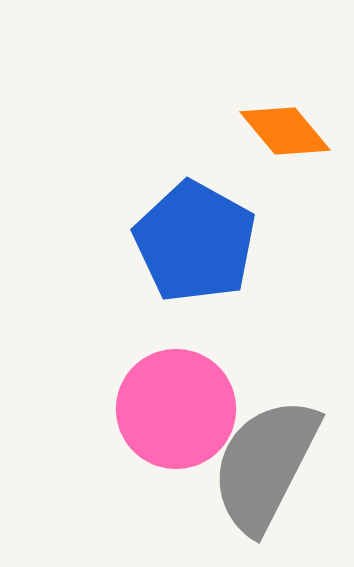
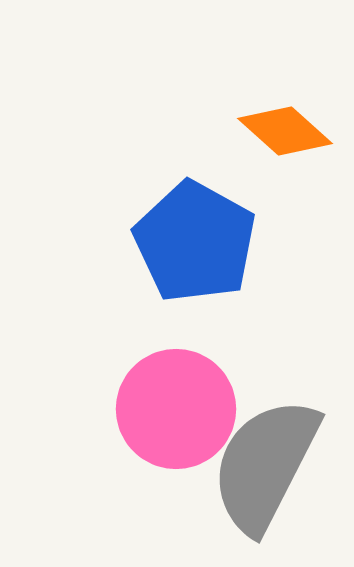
orange diamond: rotated 8 degrees counterclockwise
